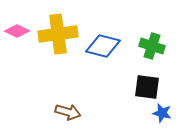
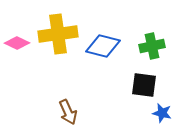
pink diamond: moved 12 px down
green cross: rotated 30 degrees counterclockwise
black square: moved 3 px left, 2 px up
brown arrow: rotated 50 degrees clockwise
